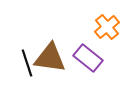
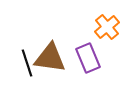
purple rectangle: rotated 28 degrees clockwise
